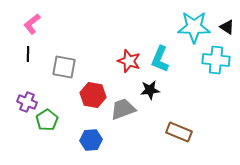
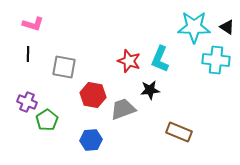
pink L-shape: moved 1 px right; rotated 125 degrees counterclockwise
